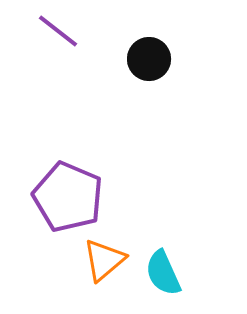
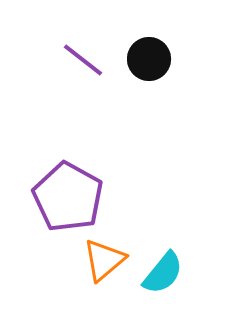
purple line: moved 25 px right, 29 px down
purple pentagon: rotated 6 degrees clockwise
cyan semicircle: rotated 117 degrees counterclockwise
